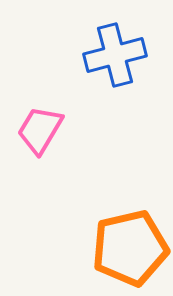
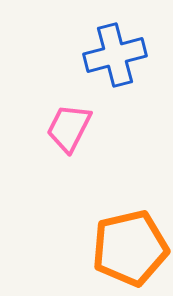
pink trapezoid: moved 29 px right, 2 px up; rotated 4 degrees counterclockwise
